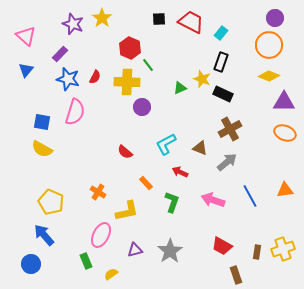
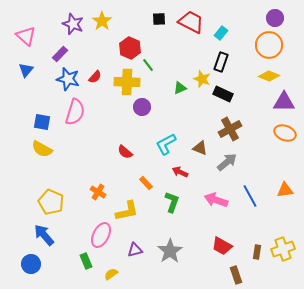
yellow star at (102, 18): moved 3 px down
red semicircle at (95, 77): rotated 16 degrees clockwise
pink arrow at (213, 200): moved 3 px right
